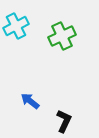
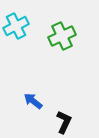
blue arrow: moved 3 px right
black L-shape: moved 1 px down
